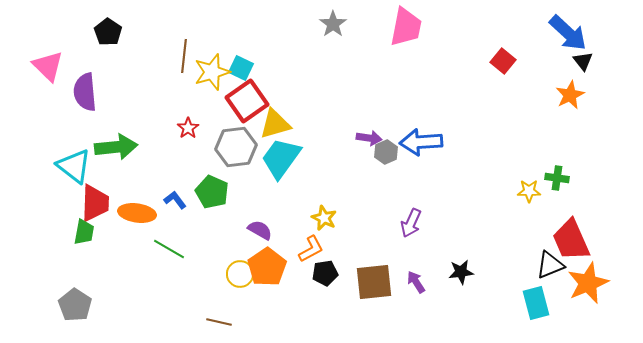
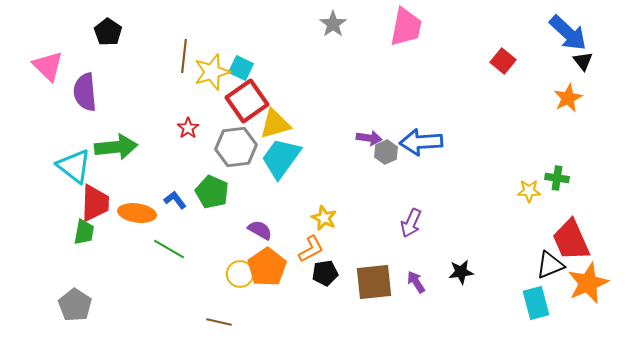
orange star at (570, 95): moved 2 px left, 3 px down
